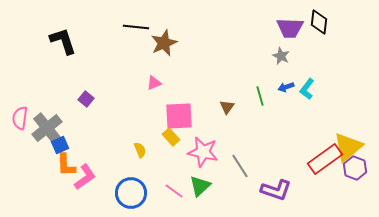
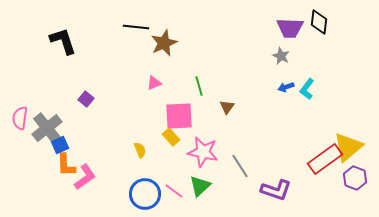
green line: moved 61 px left, 10 px up
purple hexagon: moved 10 px down
blue circle: moved 14 px right, 1 px down
